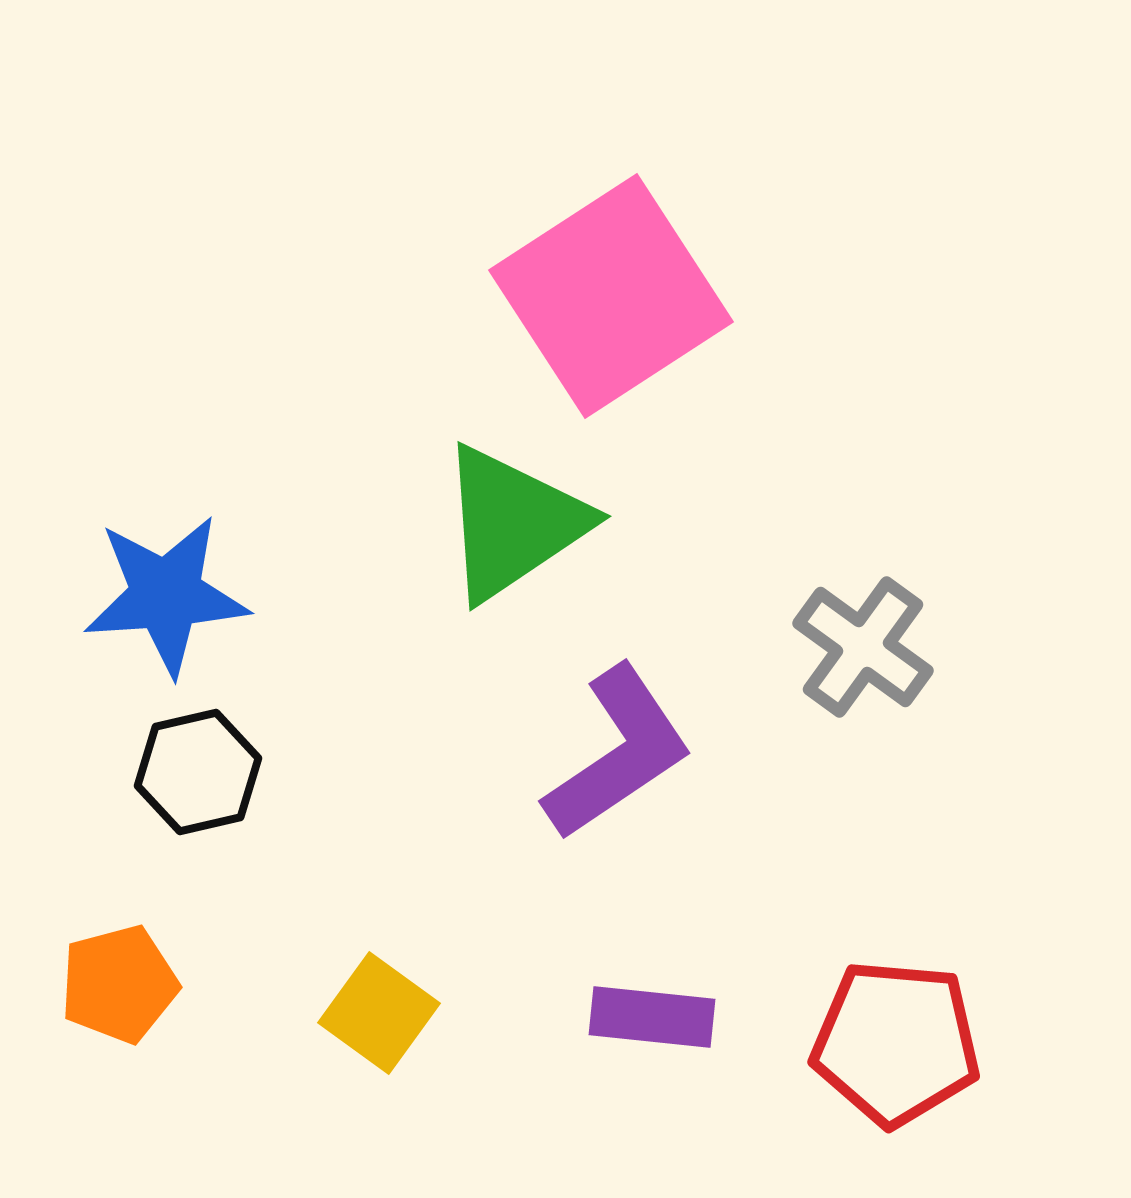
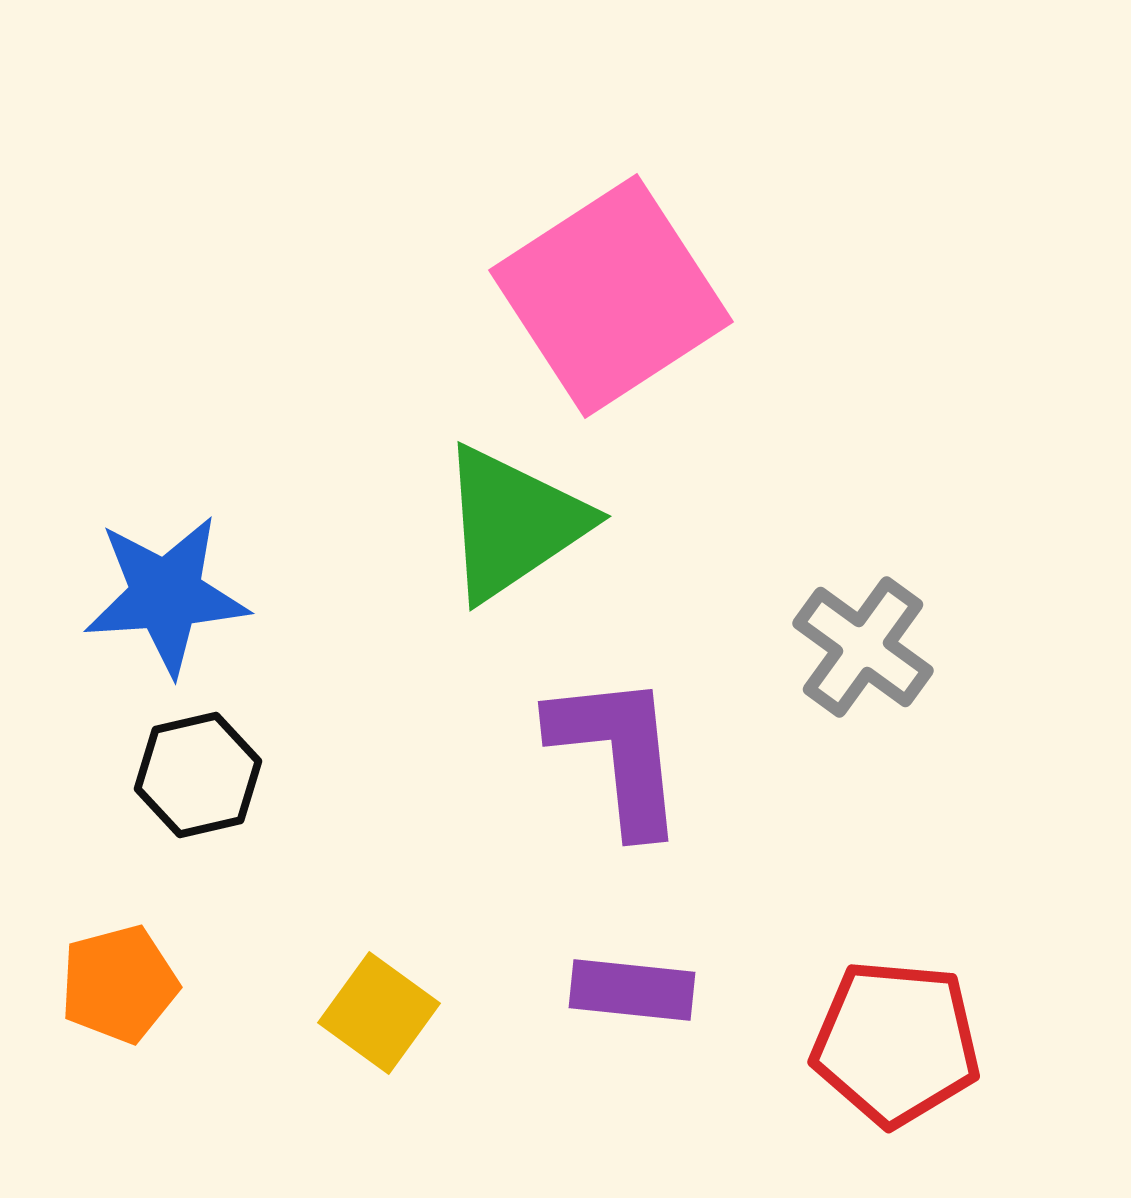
purple L-shape: rotated 62 degrees counterclockwise
black hexagon: moved 3 px down
purple rectangle: moved 20 px left, 27 px up
